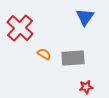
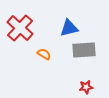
blue triangle: moved 16 px left, 11 px down; rotated 42 degrees clockwise
gray rectangle: moved 11 px right, 8 px up
